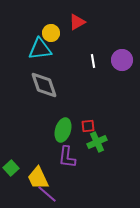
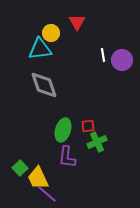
red triangle: rotated 30 degrees counterclockwise
white line: moved 10 px right, 6 px up
green square: moved 9 px right
